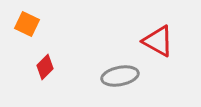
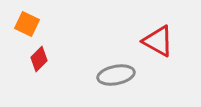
red diamond: moved 6 px left, 8 px up
gray ellipse: moved 4 px left, 1 px up
